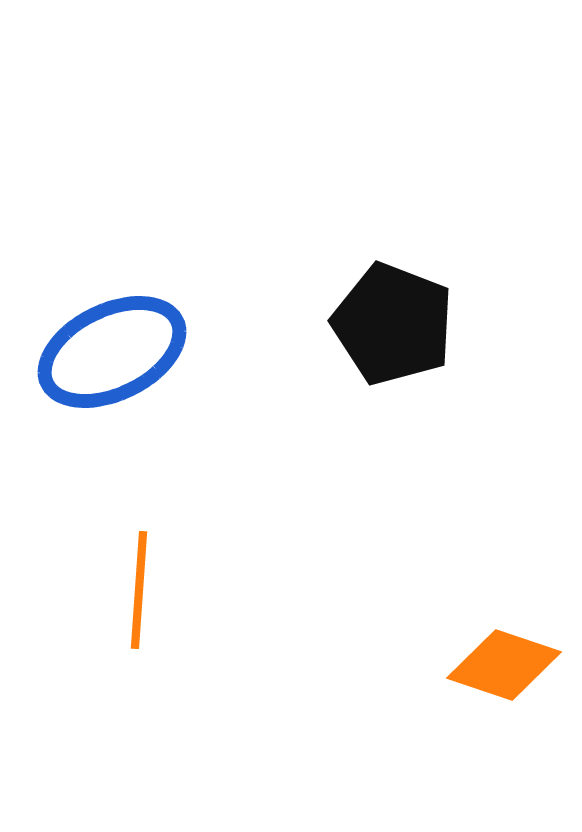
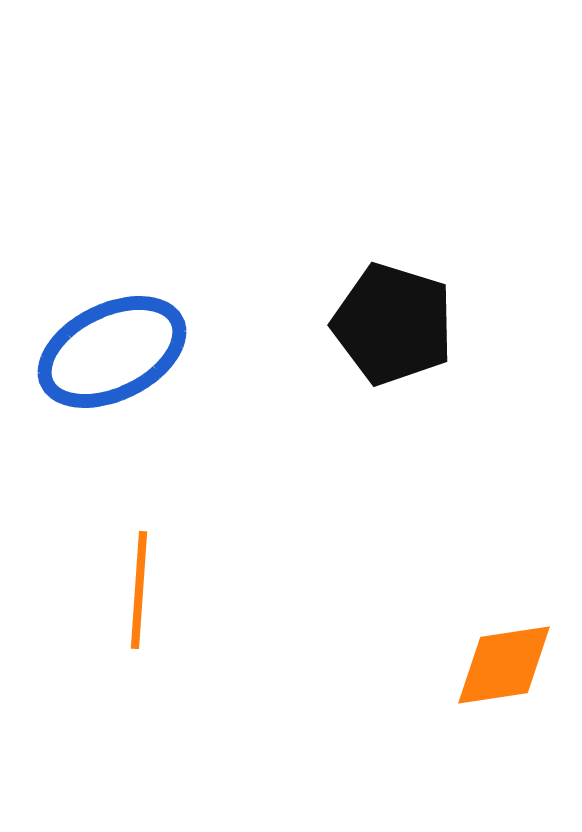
black pentagon: rotated 4 degrees counterclockwise
orange diamond: rotated 27 degrees counterclockwise
